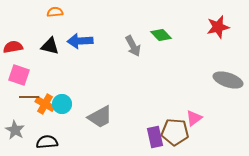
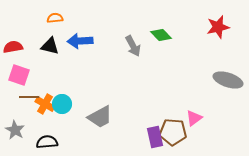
orange semicircle: moved 6 px down
brown pentagon: moved 2 px left
